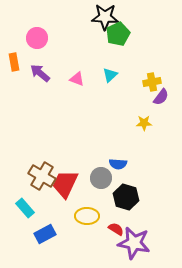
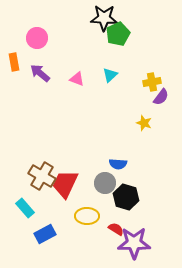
black star: moved 1 px left, 1 px down
yellow star: rotated 21 degrees clockwise
gray circle: moved 4 px right, 5 px down
purple star: rotated 12 degrees counterclockwise
